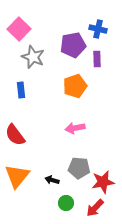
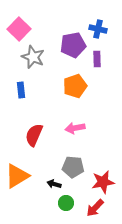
red semicircle: moved 19 px right; rotated 60 degrees clockwise
gray pentagon: moved 6 px left, 1 px up
orange triangle: rotated 20 degrees clockwise
black arrow: moved 2 px right, 4 px down
